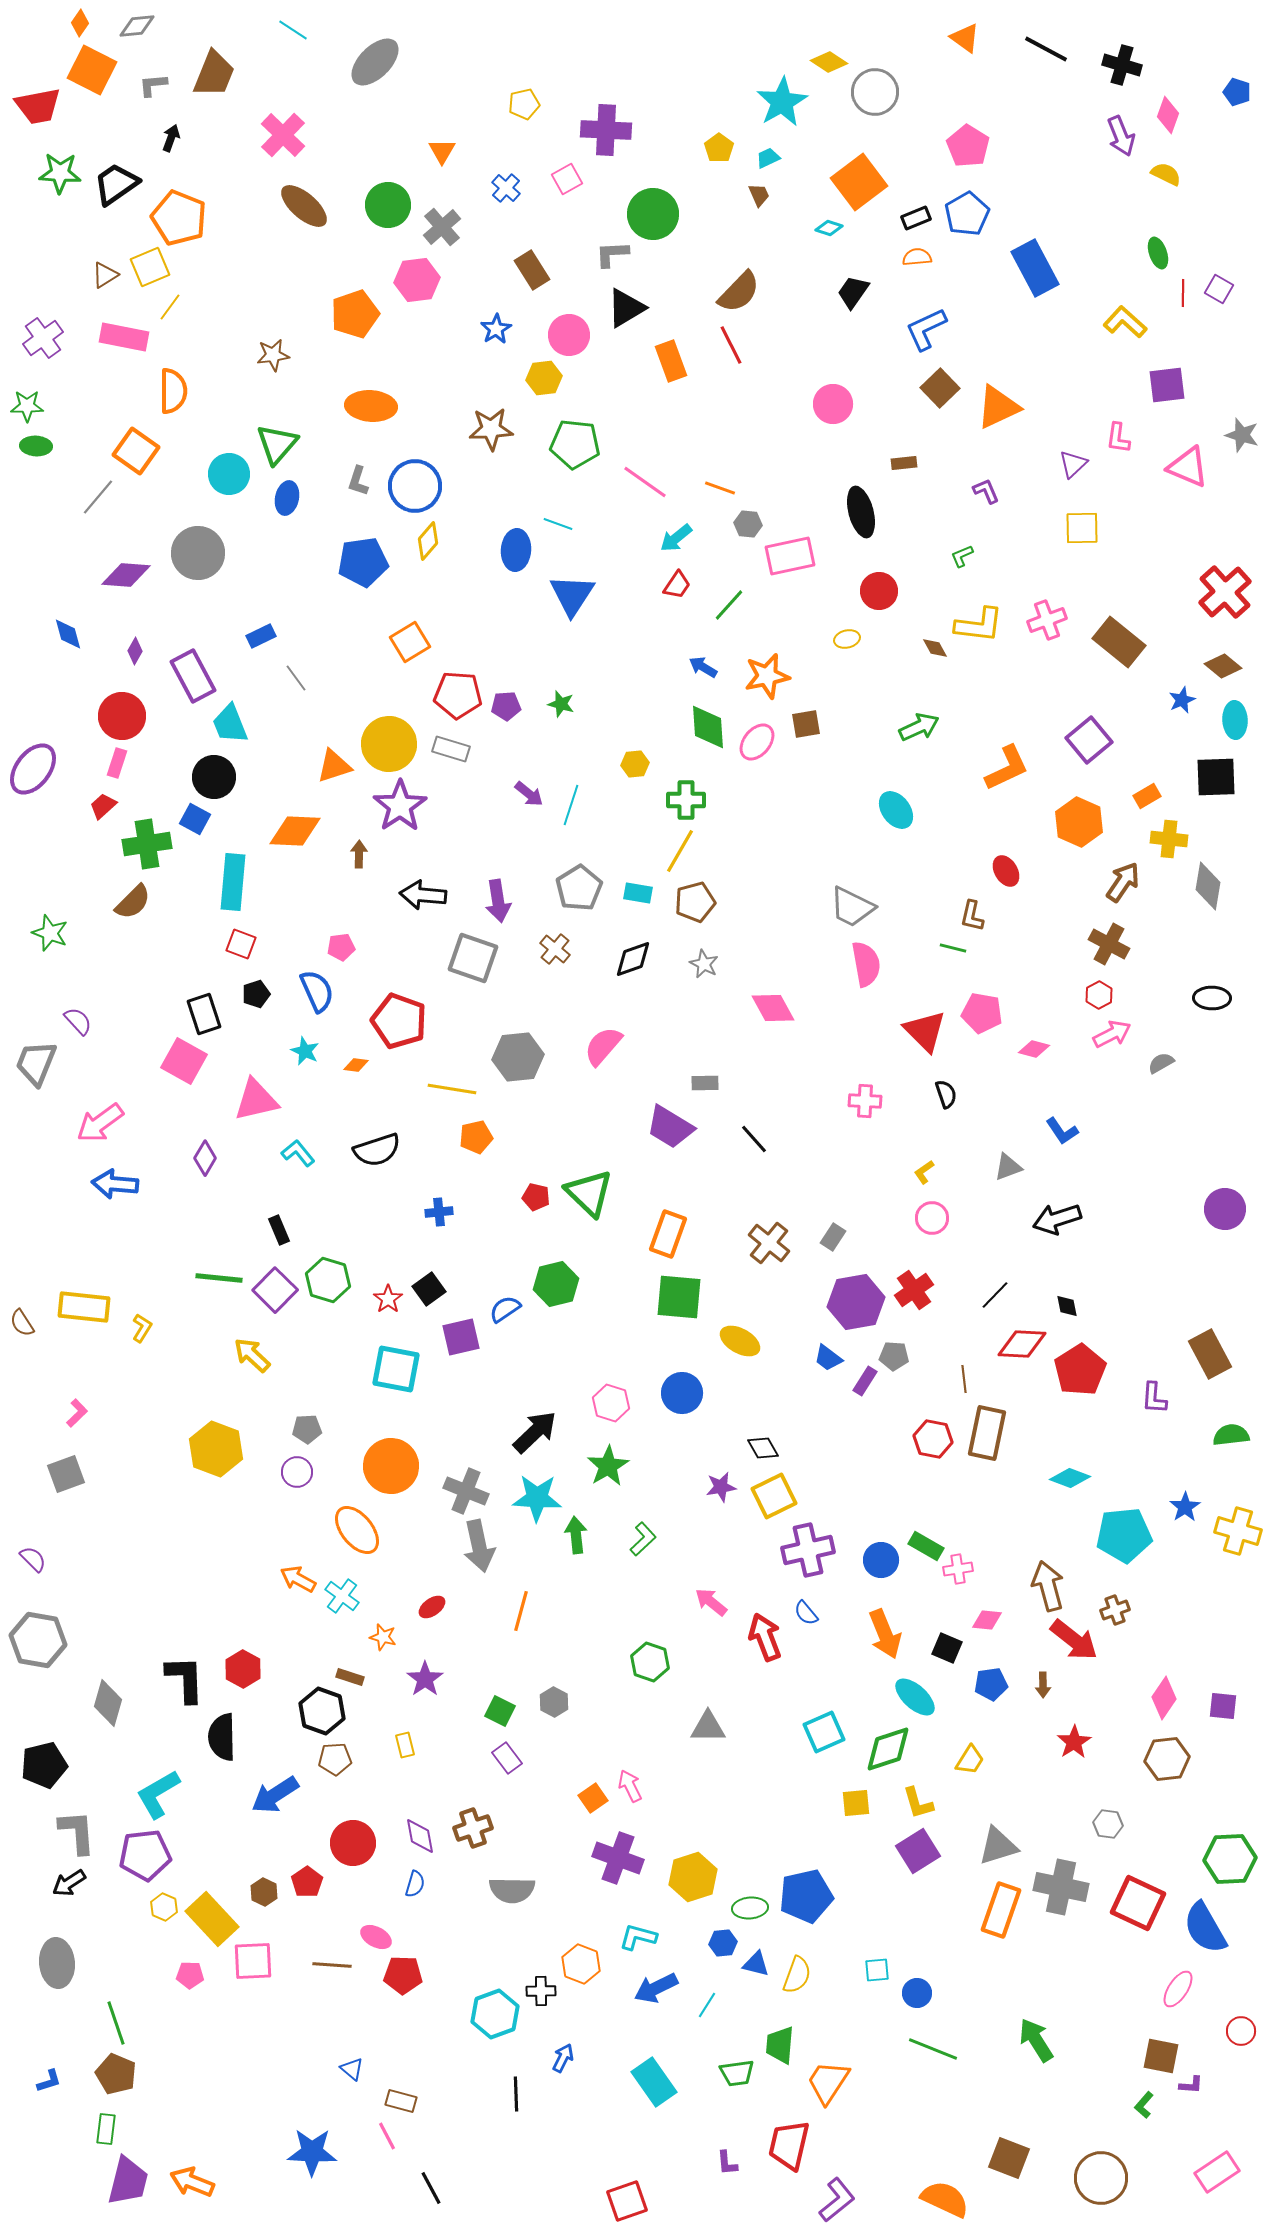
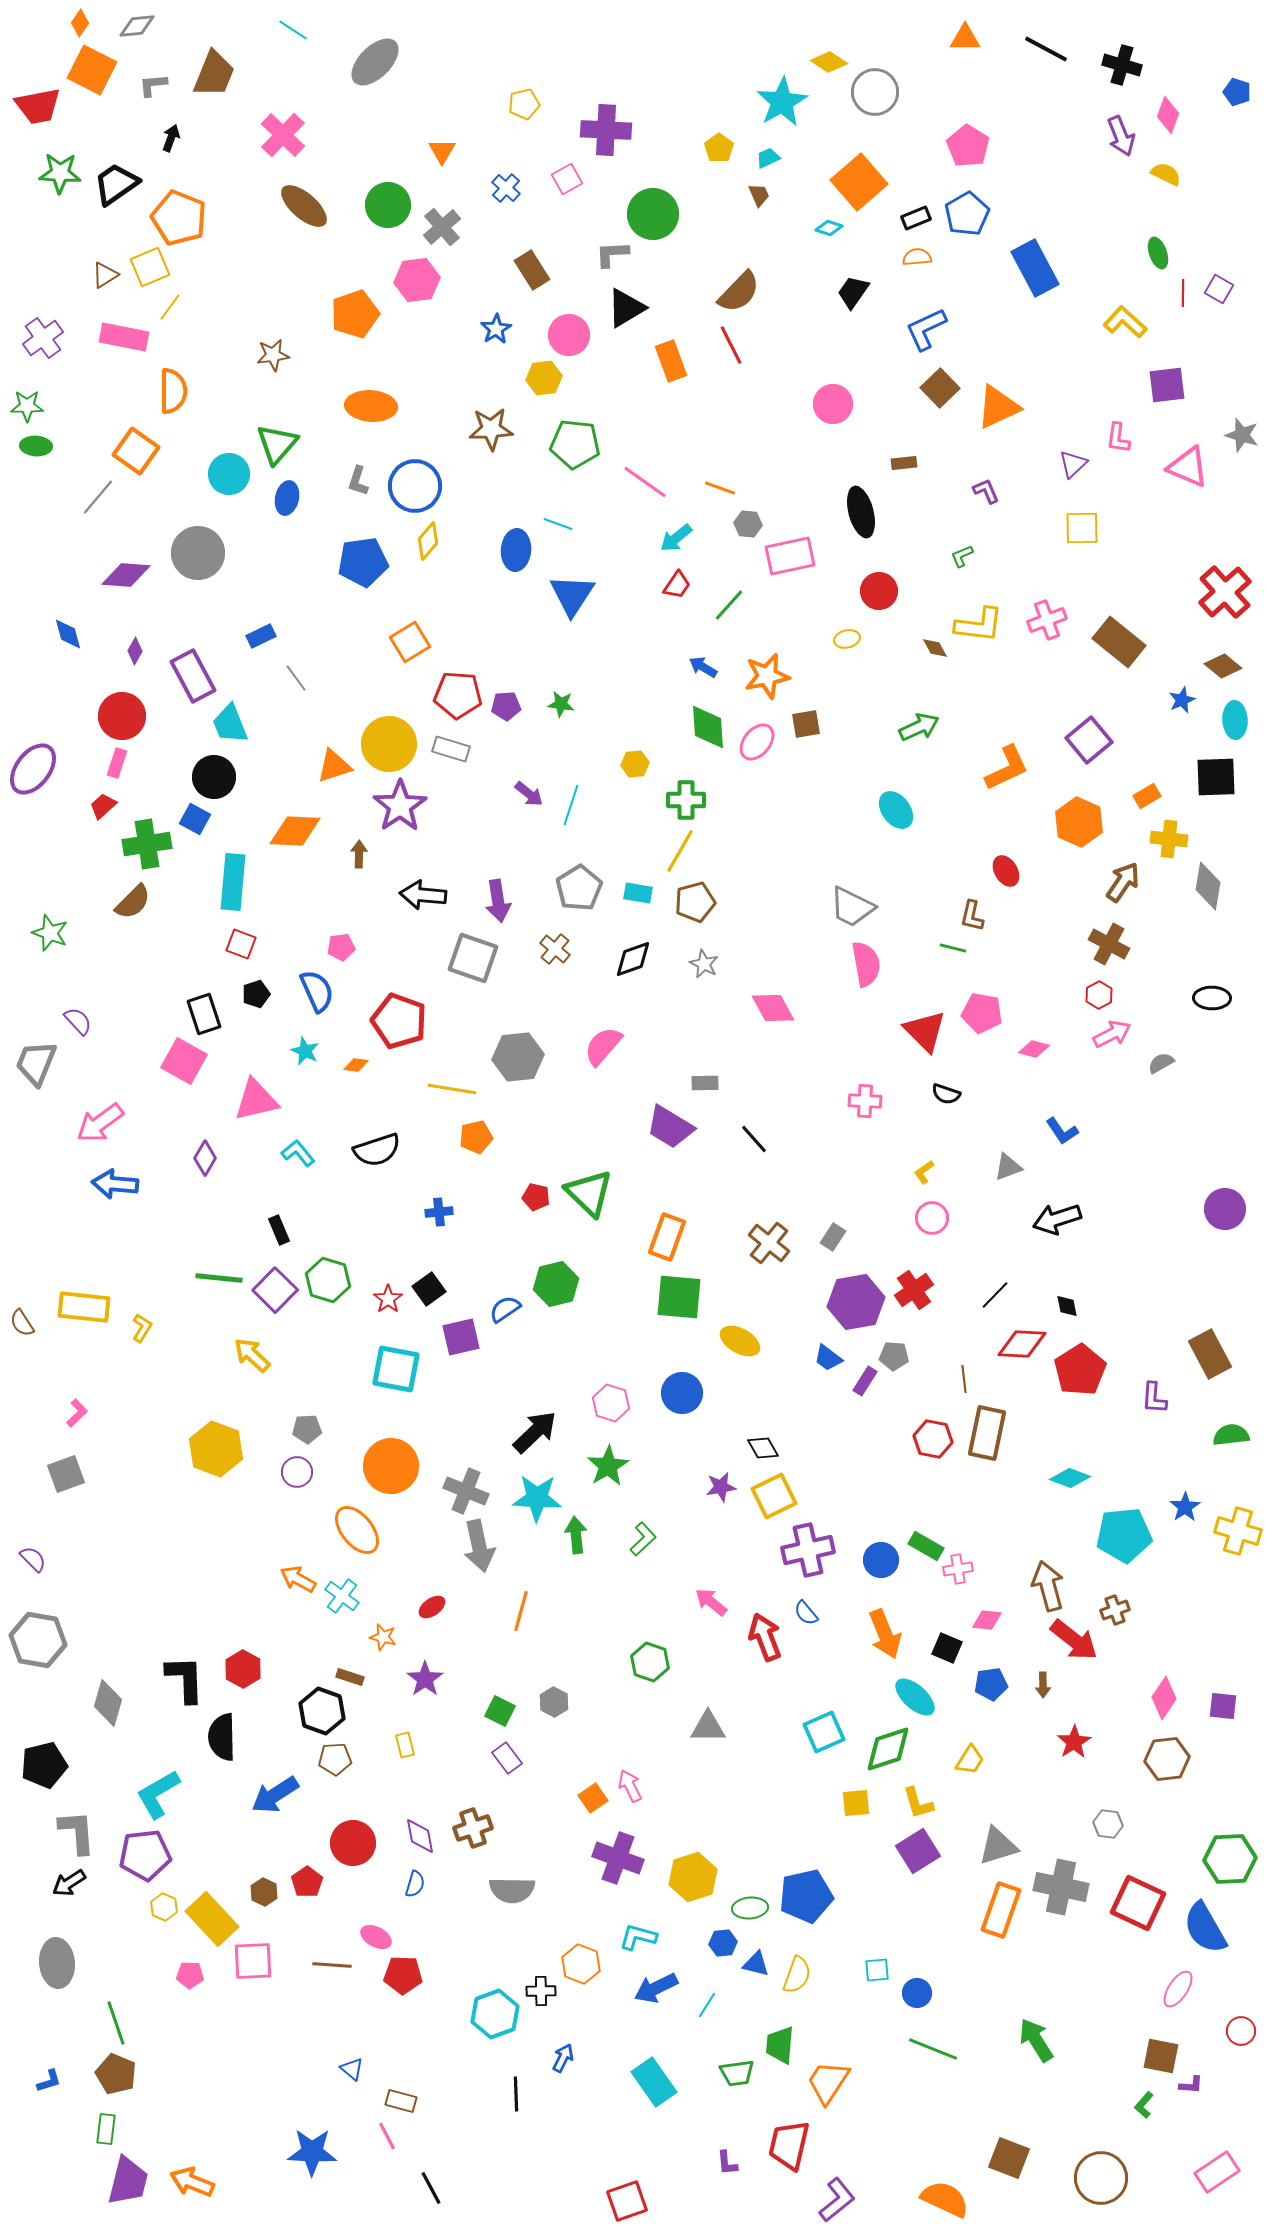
orange triangle at (965, 38): rotated 36 degrees counterclockwise
orange square at (859, 182): rotated 4 degrees counterclockwise
green star at (561, 704): rotated 8 degrees counterclockwise
black semicircle at (946, 1094): rotated 128 degrees clockwise
orange rectangle at (668, 1234): moved 1 px left, 3 px down
